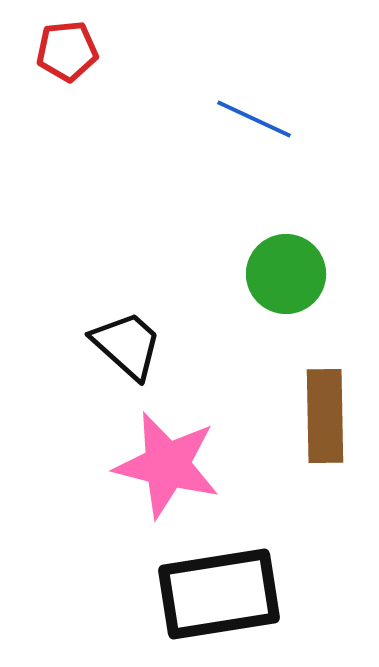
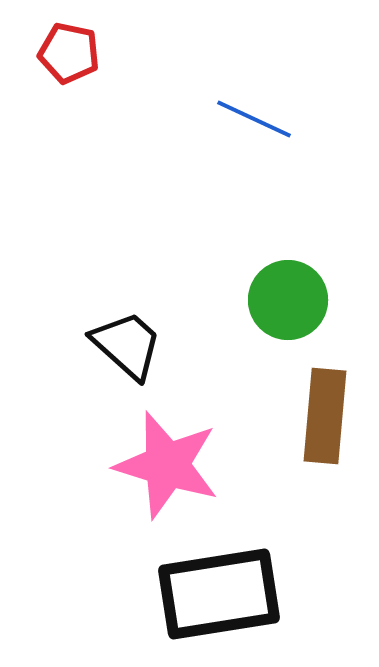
red pentagon: moved 2 px right, 2 px down; rotated 18 degrees clockwise
green circle: moved 2 px right, 26 px down
brown rectangle: rotated 6 degrees clockwise
pink star: rotated 3 degrees clockwise
